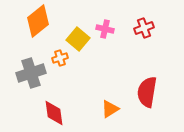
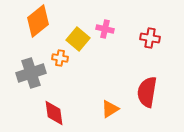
red cross: moved 6 px right, 10 px down; rotated 30 degrees clockwise
orange cross: rotated 28 degrees clockwise
